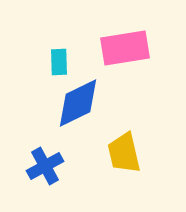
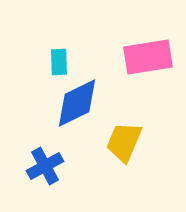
pink rectangle: moved 23 px right, 9 px down
blue diamond: moved 1 px left
yellow trapezoid: moved 11 px up; rotated 36 degrees clockwise
